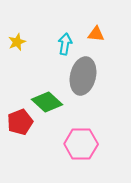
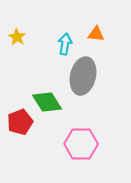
yellow star: moved 5 px up; rotated 18 degrees counterclockwise
green diamond: rotated 16 degrees clockwise
